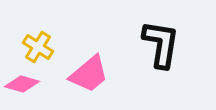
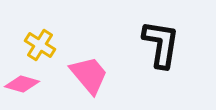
yellow cross: moved 2 px right, 2 px up
pink trapezoid: moved 1 px down; rotated 90 degrees counterclockwise
